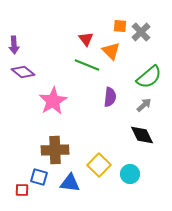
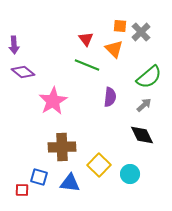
orange triangle: moved 3 px right, 2 px up
brown cross: moved 7 px right, 3 px up
